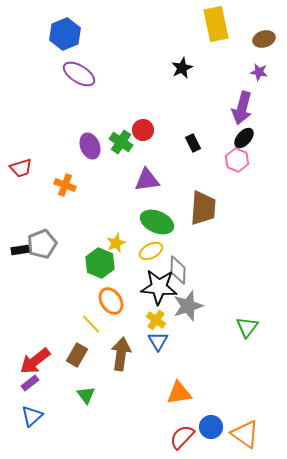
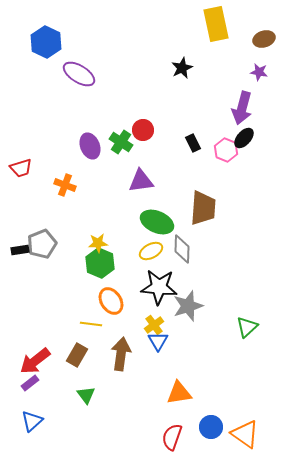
blue hexagon at (65, 34): moved 19 px left, 8 px down; rotated 12 degrees counterclockwise
pink hexagon at (237, 160): moved 11 px left, 10 px up
purple triangle at (147, 180): moved 6 px left, 1 px down
yellow star at (116, 243): moved 18 px left; rotated 18 degrees clockwise
gray diamond at (178, 270): moved 4 px right, 21 px up
yellow cross at (156, 320): moved 2 px left, 5 px down; rotated 18 degrees clockwise
yellow line at (91, 324): rotated 40 degrees counterclockwise
green triangle at (247, 327): rotated 10 degrees clockwise
blue triangle at (32, 416): moved 5 px down
red semicircle at (182, 437): moved 10 px left; rotated 24 degrees counterclockwise
